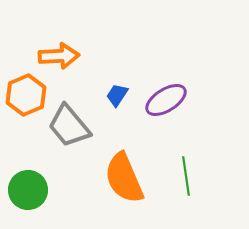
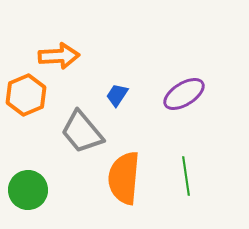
purple ellipse: moved 18 px right, 6 px up
gray trapezoid: moved 13 px right, 6 px down
orange semicircle: rotated 28 degrees clockwise
